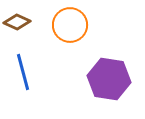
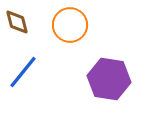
brown diamond: rotated 52 degrees clockwise
blue line: rotated 54 degrees clockwise
